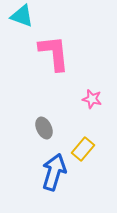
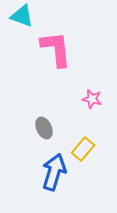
pink L-shape: moved 2 px right, 4 px up
